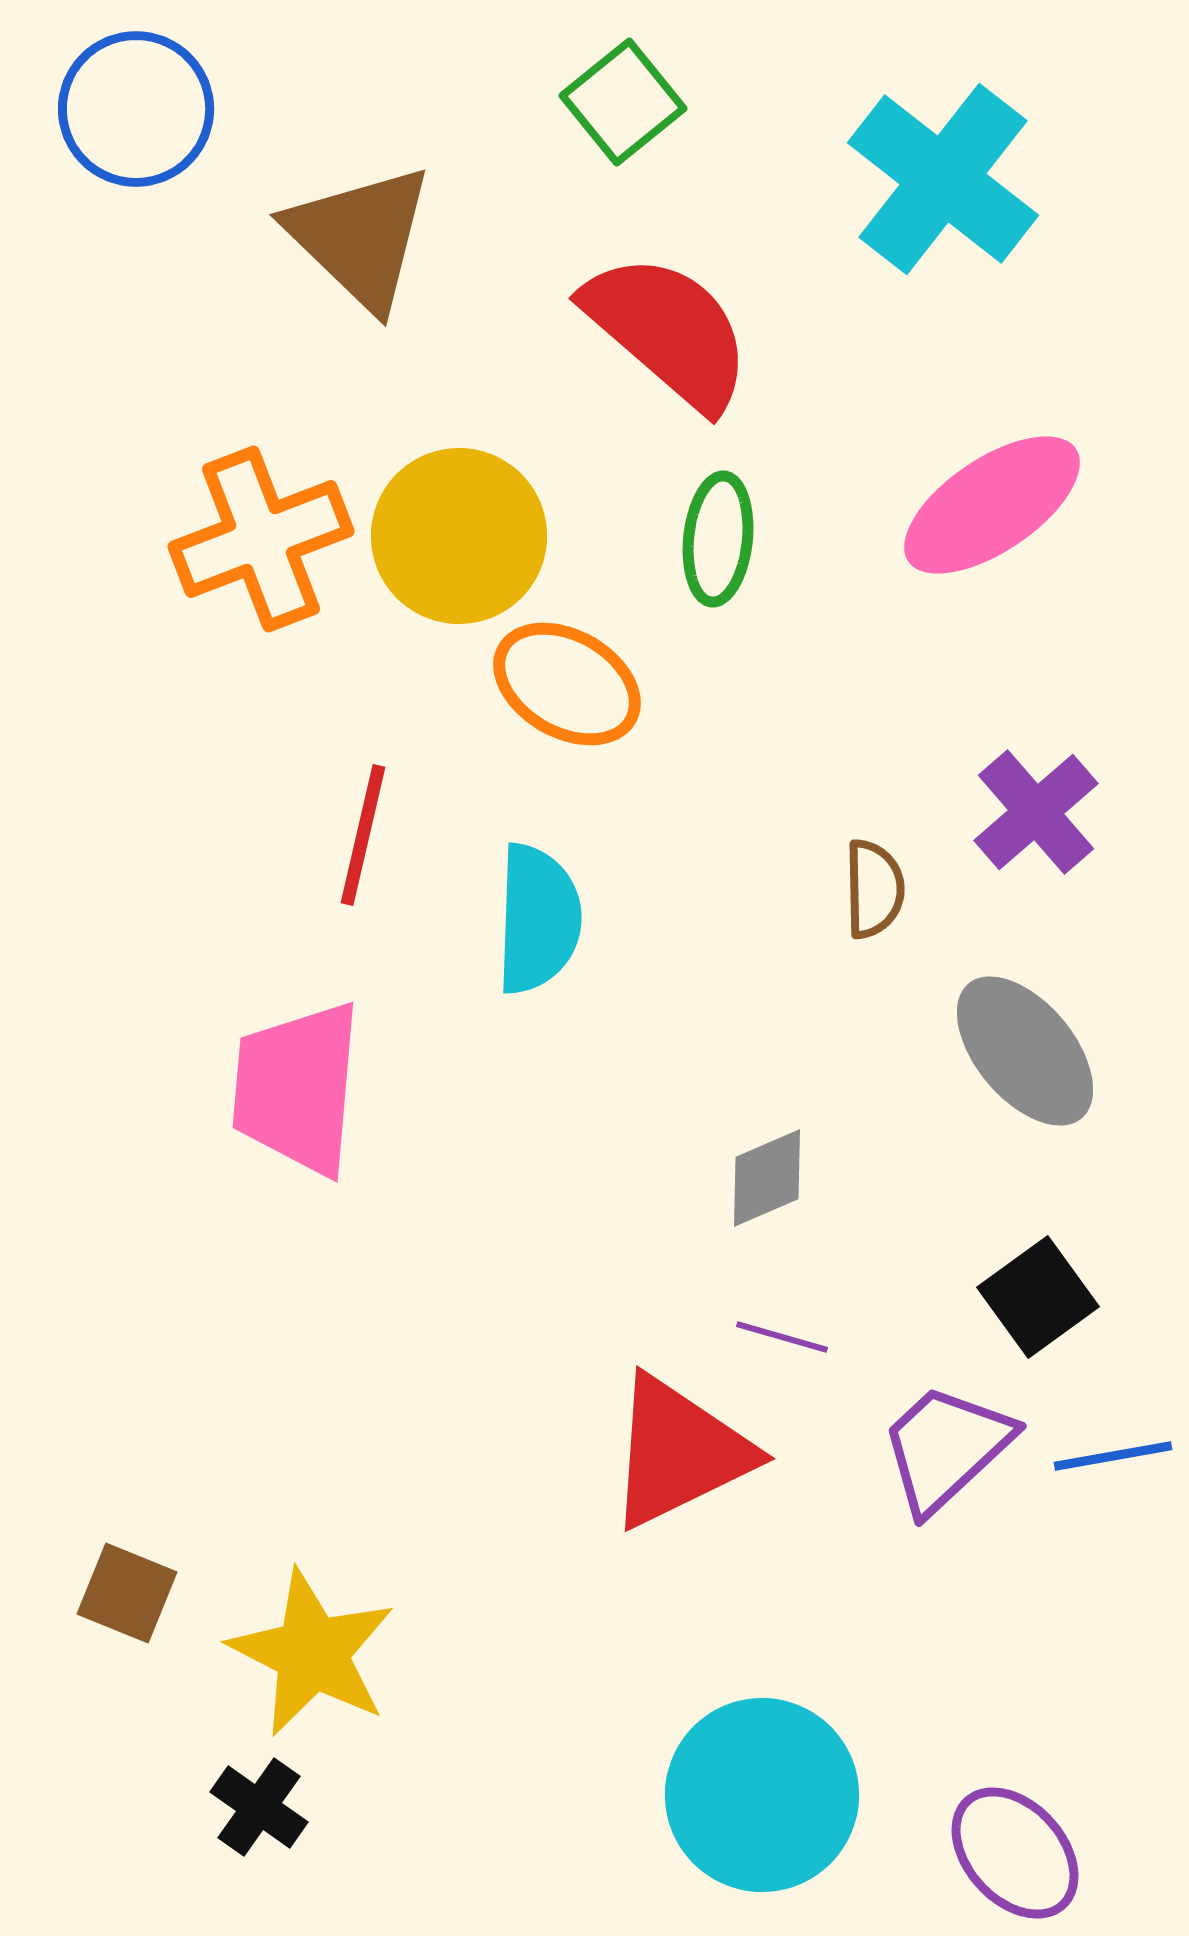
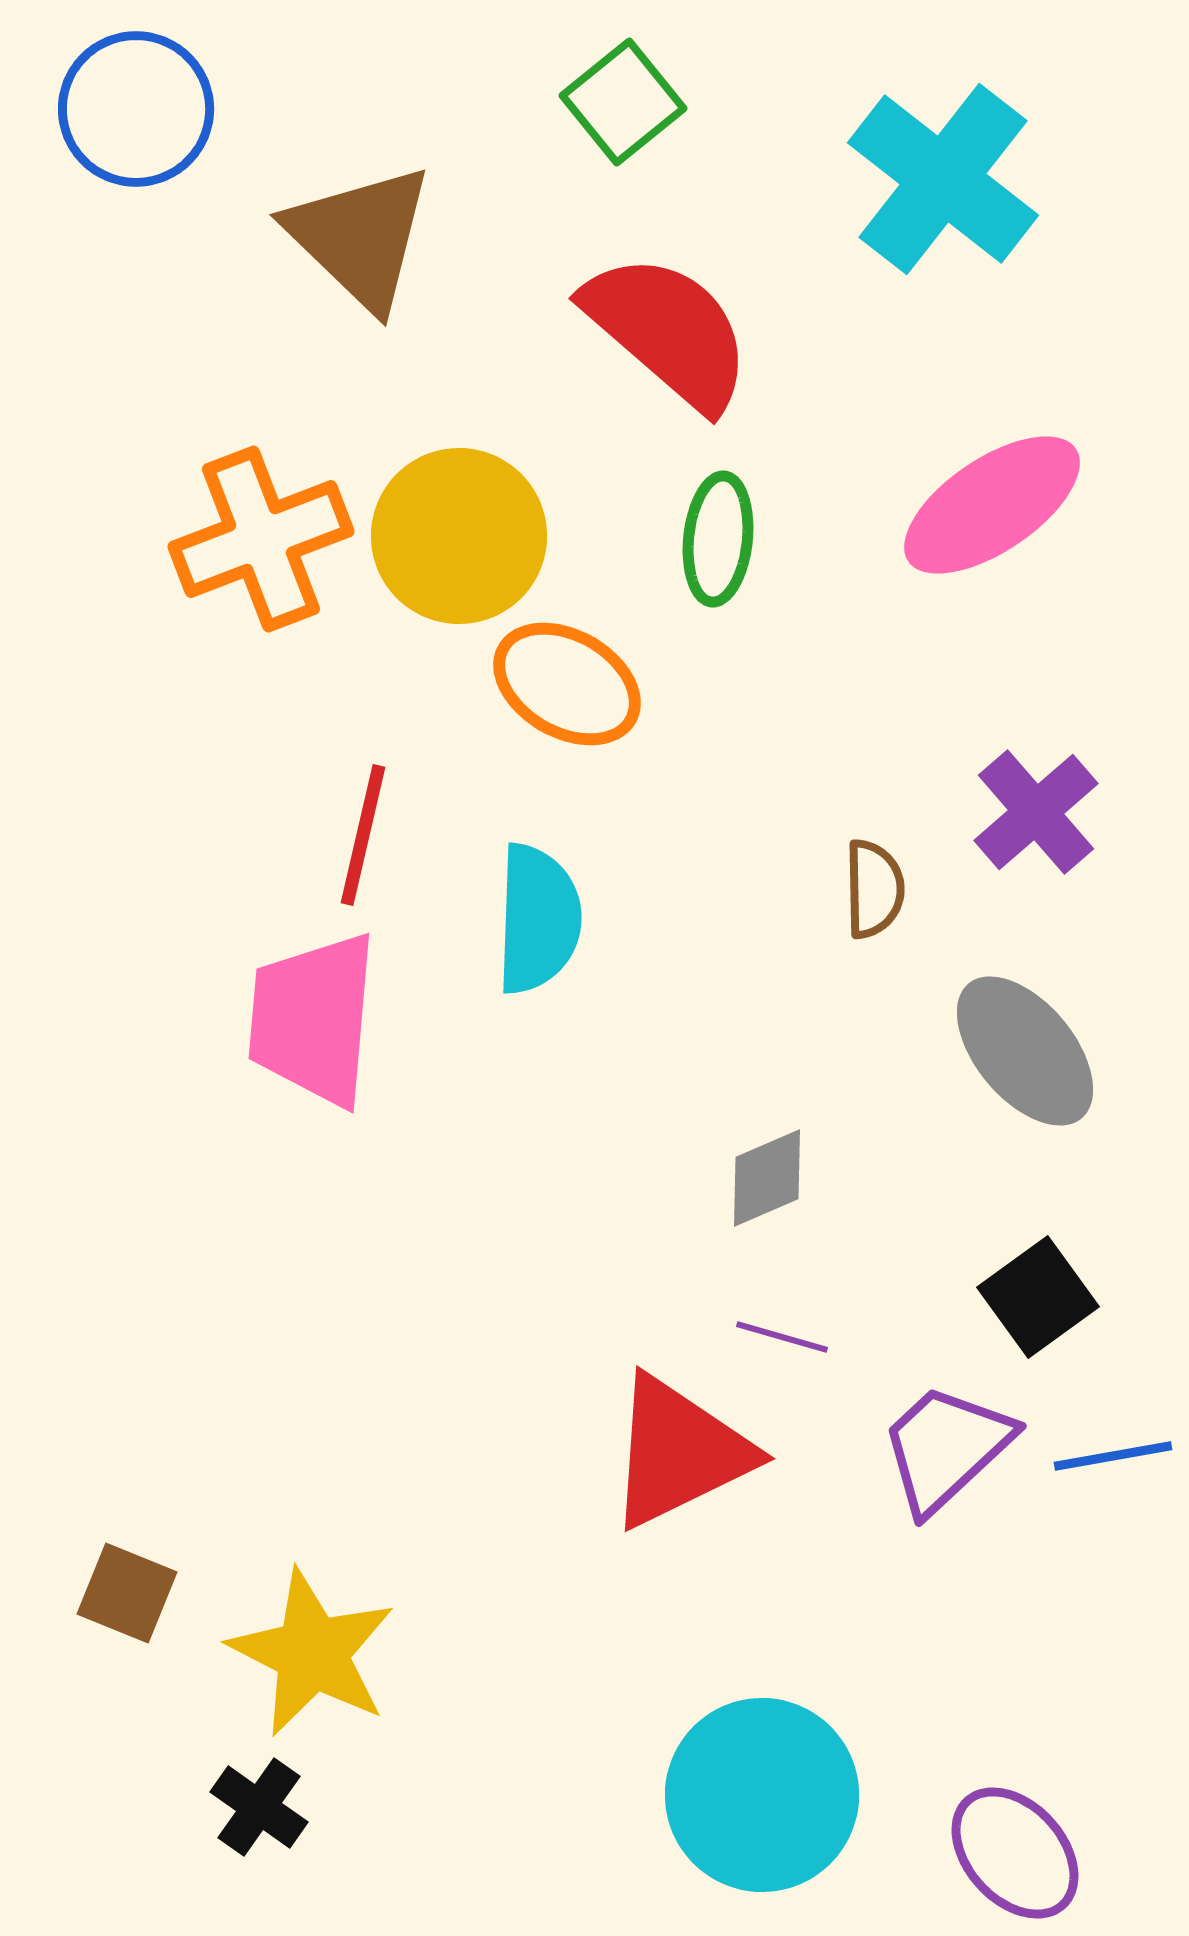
pink trapezoid: moved 16 px right, 69 px up
